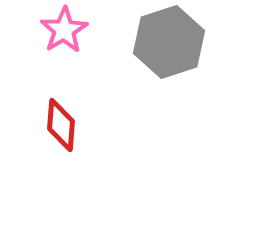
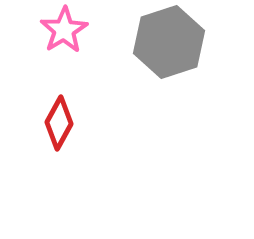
red diamond: moved 2 px left, 2 px up; rotated 24 degrees clockwise
